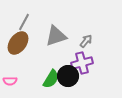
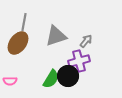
gray line: rotated 18 degrees counterclockwise
purple cross: moved 3 px left, 2 px up
